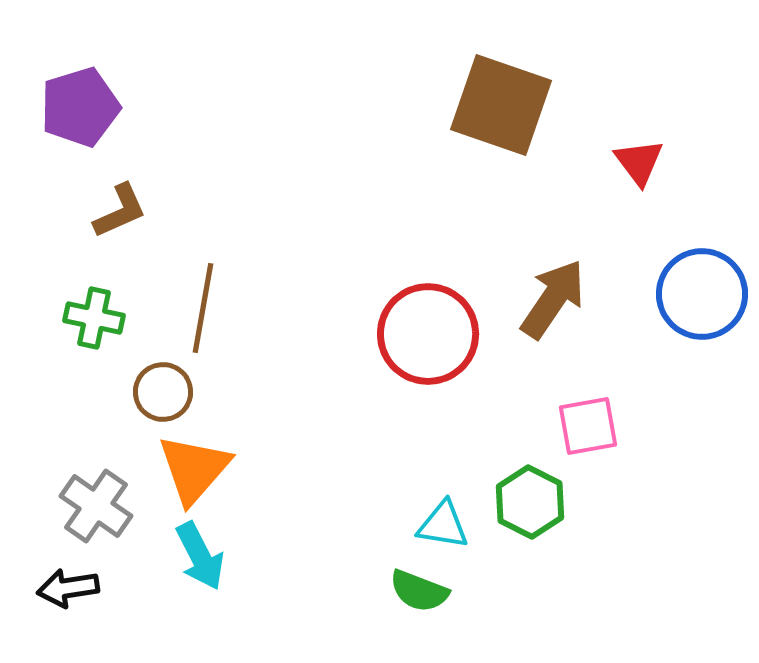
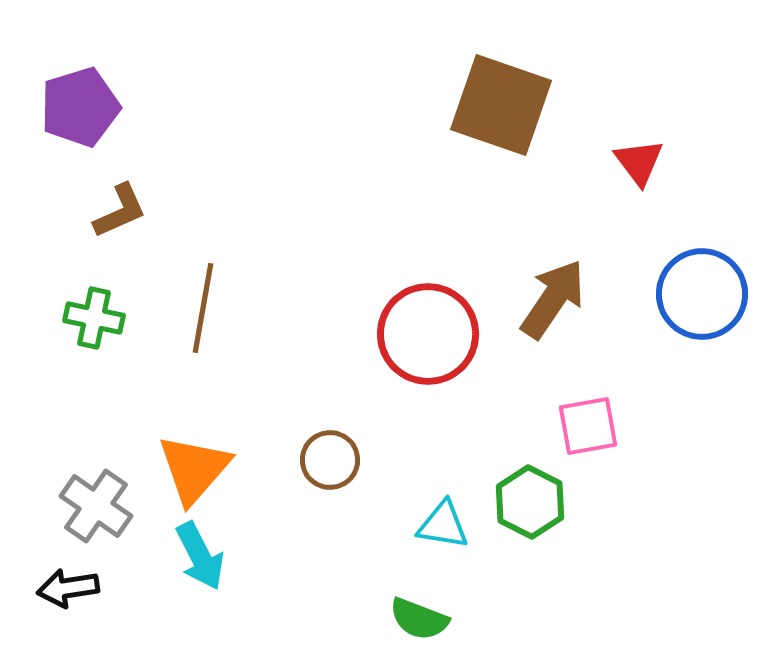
brown circle: moved 167 px right, 68 px down
green semicircle: moved 28 px down
